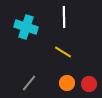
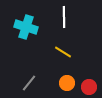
red circle: moved 3 px down
